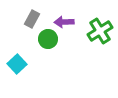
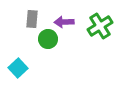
gray rectangle: rotated 24 degrees counterclockwise
green cross: moved 5 px up
cyan square: moved 1 px right, 4 px down
